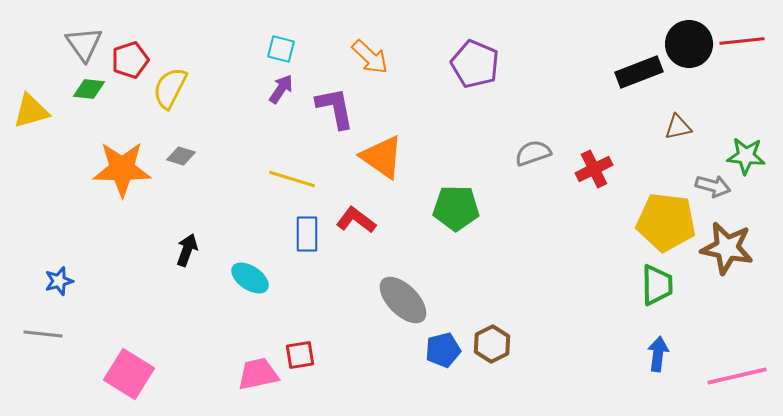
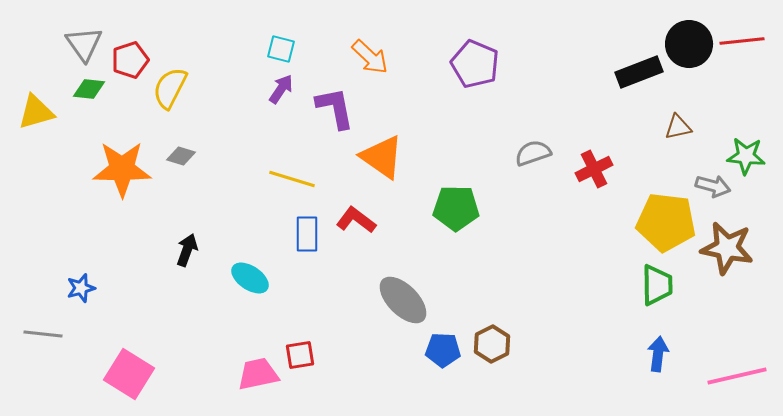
yellow triangle: moved 5 px right, 1 px down
blue star: moved 22 px right, 7 px down
blue pentagon: rotated 16 degrees clockwise
